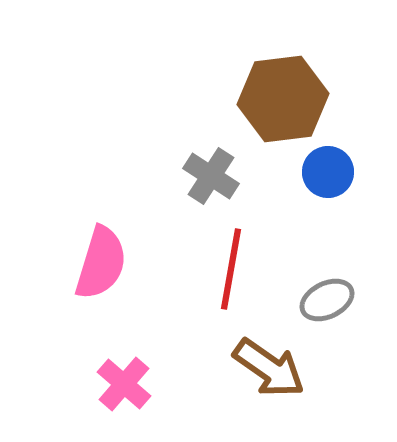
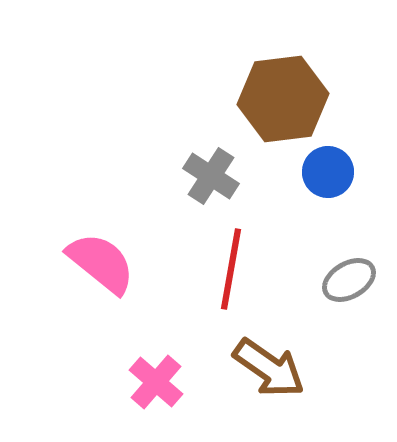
pink semicircle: rotated 68 degrees counterclockwise
gray ellipse: moved 22 px right, 20 px up; rotated 4 degrees counterclockwise
pink cross: moved 32 px right, 2 px up
